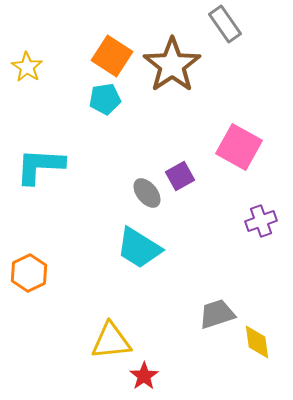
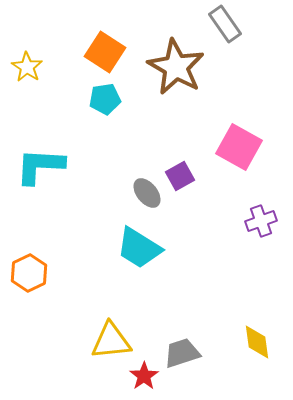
orange square: moved 7 px left, 4 px up
brown star: moved 4 px right, 2 px down; rotated 8 degrees counterclockwise
gray trapezoid: moved 35 px left, 39 px down
